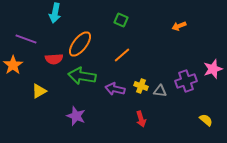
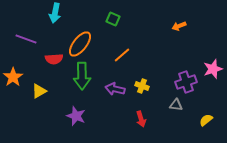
green square: moved 8 px left, 1 px up
orange star: moved 12 px down
green arrow: rotated 100 degrees counterclockwise
purple cross: moved 1 px down
yellow cross: moved 1 px right
gray triangle: moved 16 px right, 14 px down
yellow semicircle: rotated 80 degrees counterclockwise
